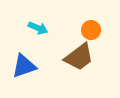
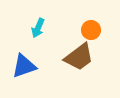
cyan arrow: rotated 90 degrees clockwise
